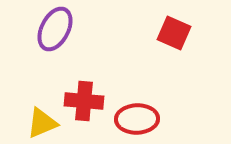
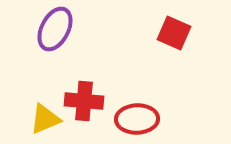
yellow triangle: moved 3 px right, 4 px up
